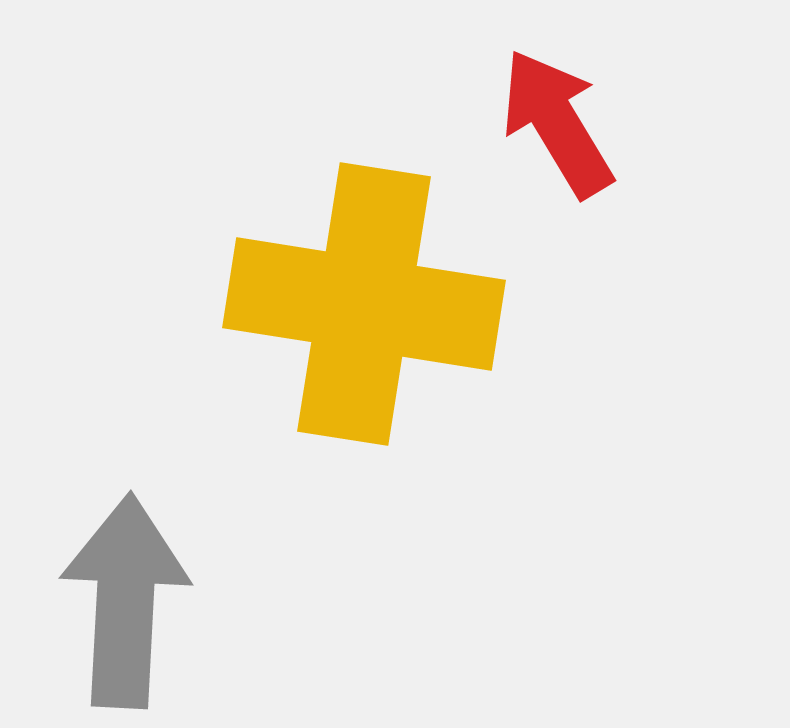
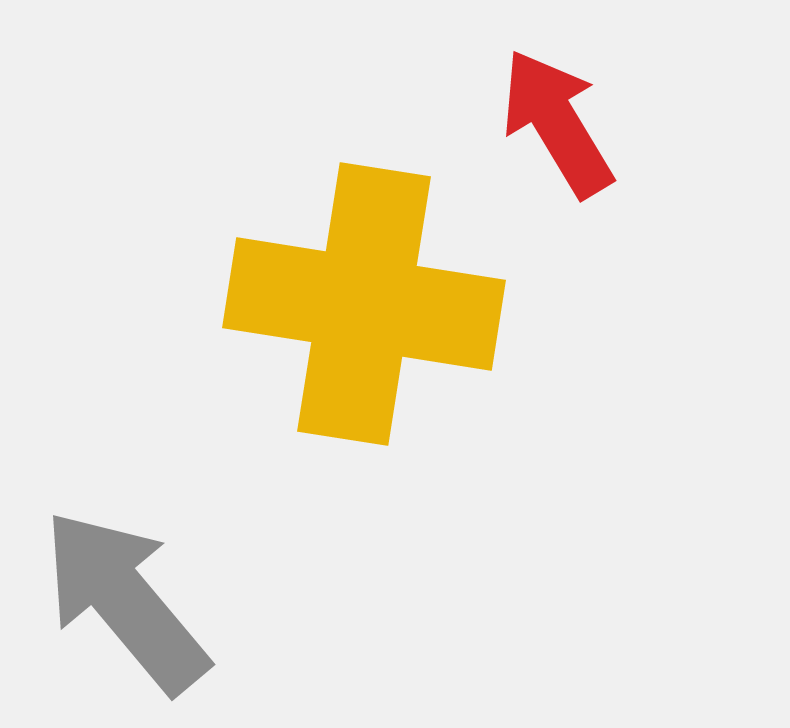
gray arrow: rotated 43 degrees counterclockwise
